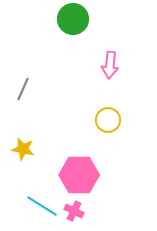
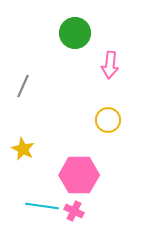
green circle: moved 2 px right, 14 px down
gray line: moved 3 px up
yellow star: rotated 15 degrees clockwise
cyan line: rotated 24 degrees counterclockwise
